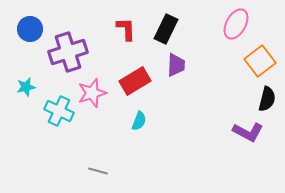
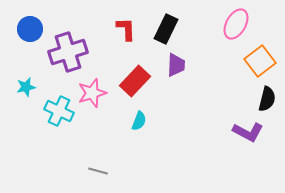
red rectangle: rotated 16 degrees counterclockwise
